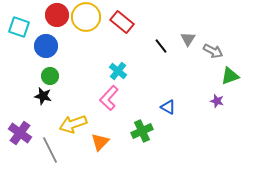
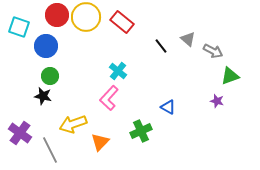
gray triangle: rotated 21 degrees counterclockwise
green cross: moved 1 px left
